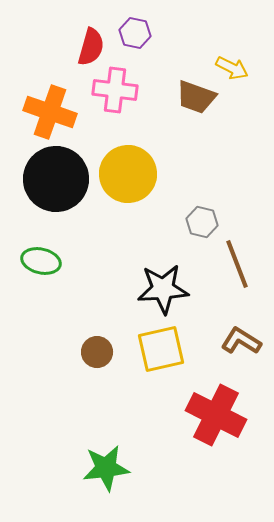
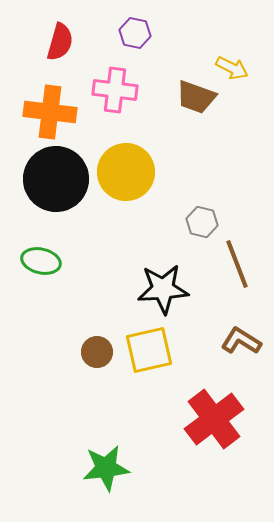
red semicircle: moved 31 px left, 5 px up
orange cross: rotated 12 degrees counterclockwise
yellow circle: moved 2 px left, 2 px up
yellow square: moved 12 px left, 1 px down
red cross: moved 2 px left, 4 px down; rotated 26 degrees clockwise
